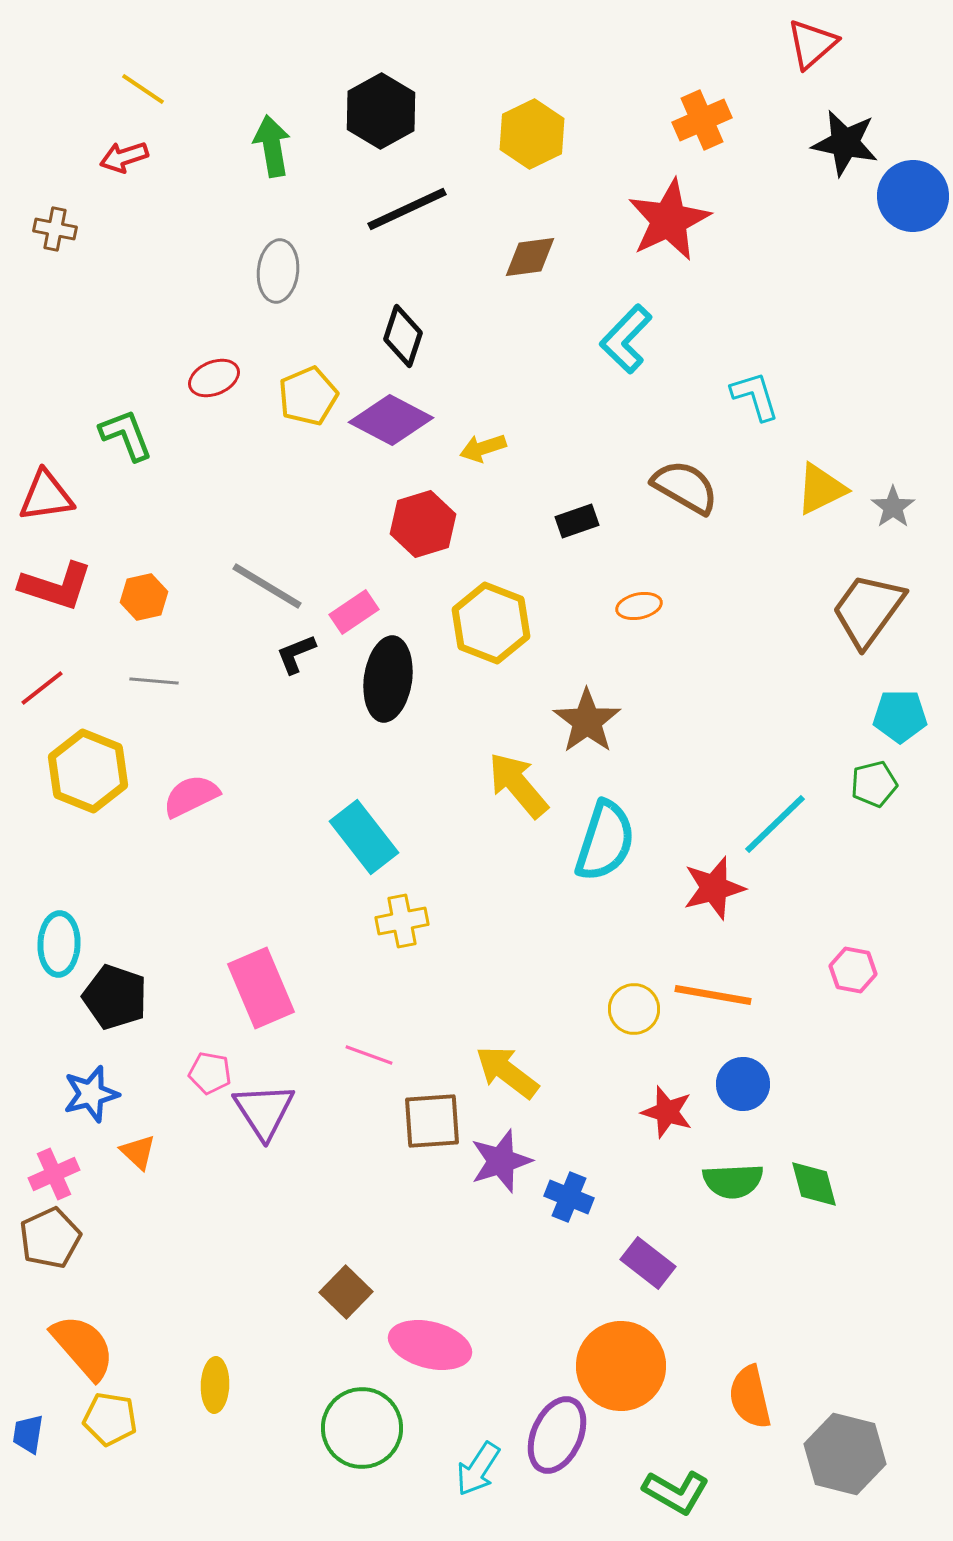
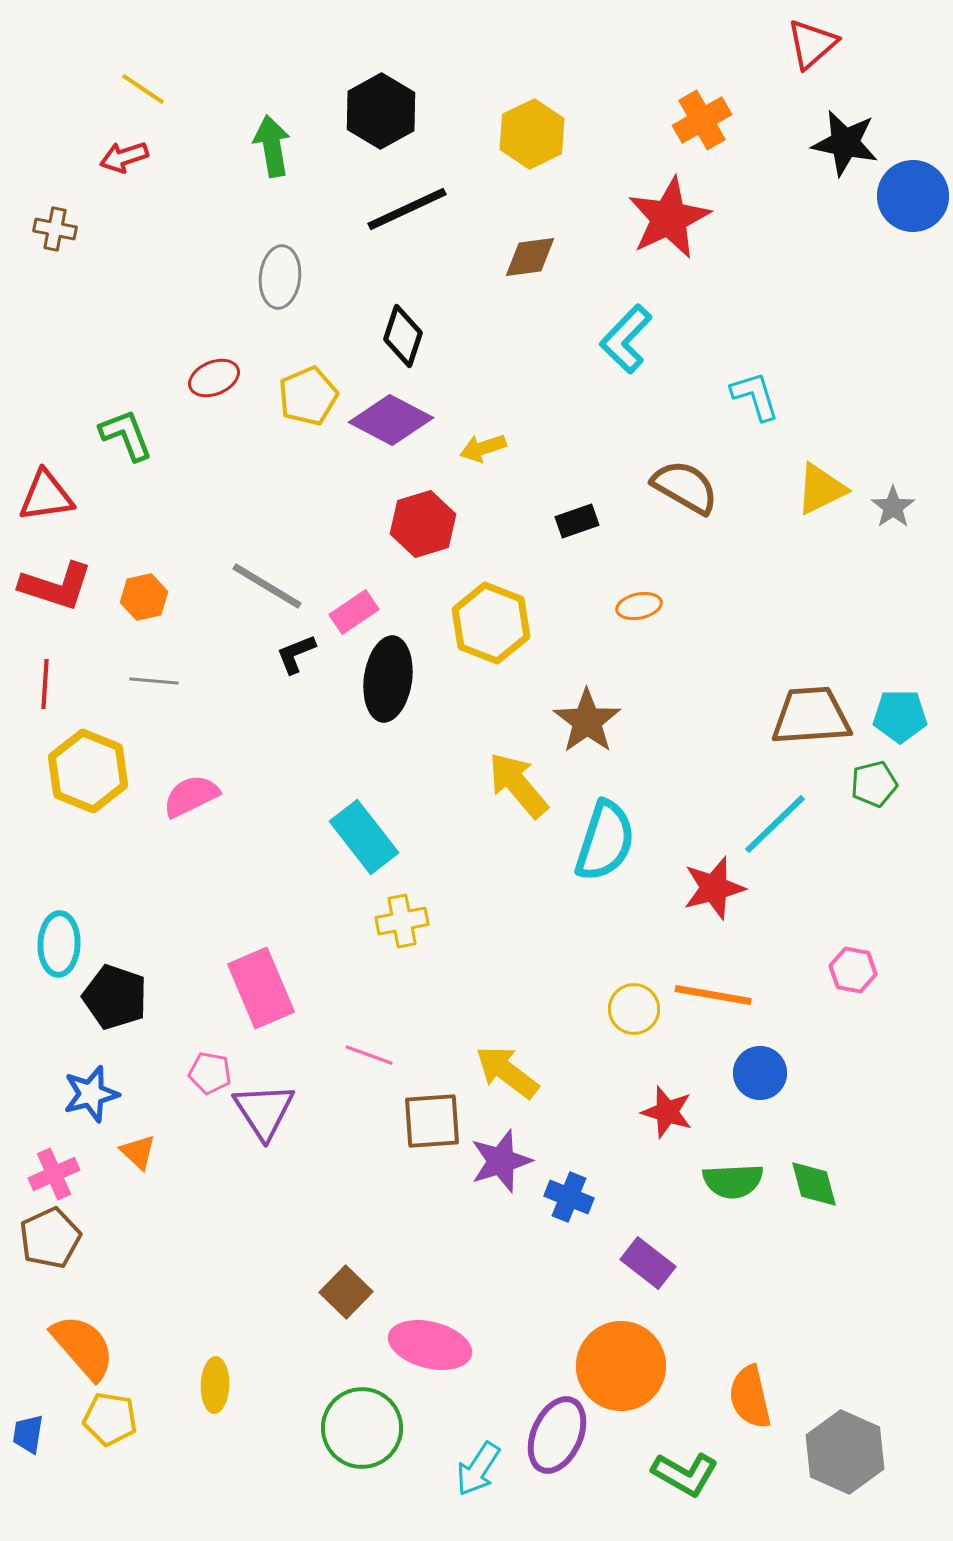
orange cross at (702, 120): rotated 6 degrees counterclockwise
red star at (669, 220): moved 2 px up
gray ellipse at (278, 271): moved 2 px right, 6 px down
brown trapezoid at (868, 610): moved 57 px left, 106 px down; rotated 50 degrees clockwise
red line at (42, 688): moved 3 px right, 4 px up; rotated 48 degrees counterclockwise
blue circle at (743, 1084): moved 17 px right, 11 px up
gray hexagon at (845, 1454): moved 2 px up; rotated 10 degrees clockwise
green L-shape at (676, 1492): moved 9 px right, 18 px up
